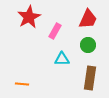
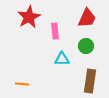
red trapezoid: moved 1 px left, 1 px up
pink rectangle: rotated 35 degrees counterclockwise
green circle: moved 2 px left, 1 px down
brown rectangle: moved 3 px down
